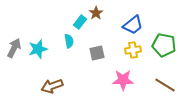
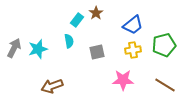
cyan rectangle: moved 3 px left, 2 px up
green pentagon: rotated 25 degrees counterclockwise
gray square: moved 1 px up
